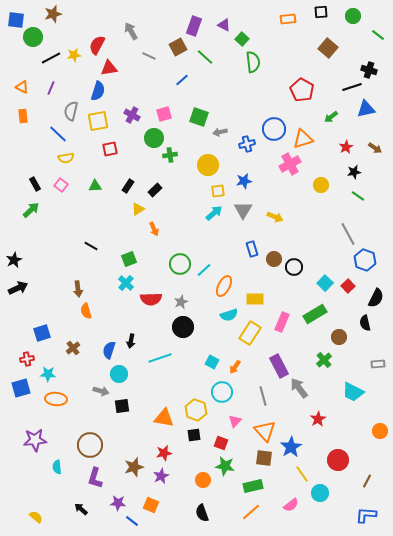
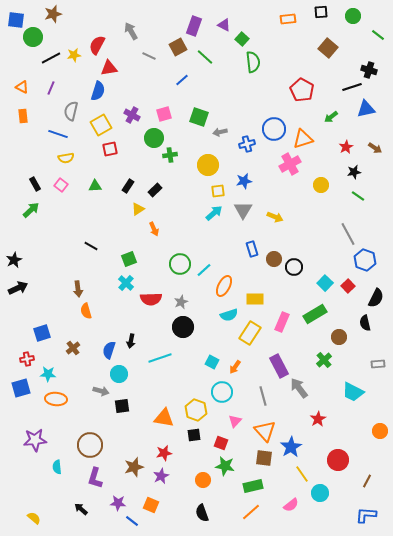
yellow square at (98, 121): moved 3 px right, 4 px down; rotated 20 degrees counterclockwise
blue line at (58, 134): rotated 24 degrees counterclockwise
yellow semicircle at (36, 517): moved 2 px left, 1 px down
